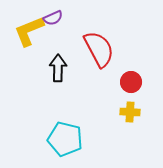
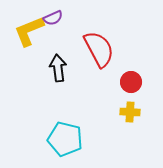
black arrow: rotated 8 degrees counterclockwise
